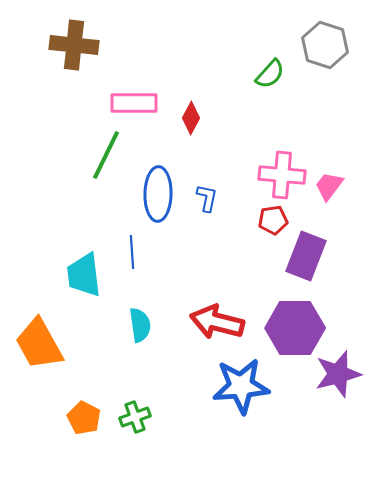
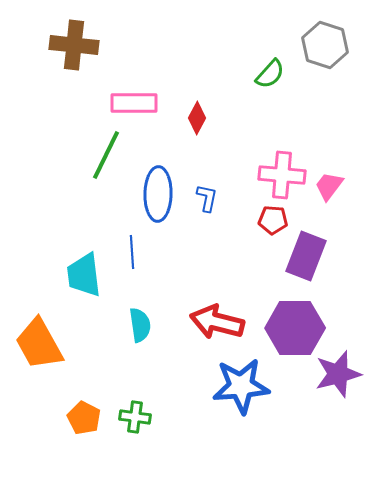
red diamond: moved 6 px right
red pentagon: rotated 12 degrees clockwise
green cross: rotated 28 degrees clockwise
